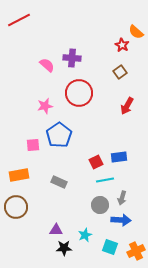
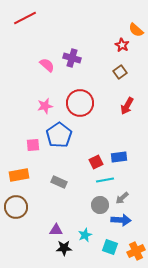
red line: moved 6 px right, 2 px up
orange semicircle: moved 2 px up
purple cross: rotated 12 degrees clockwise
red circle: moved 1 px right, 10 px down
gray arrow: rotated 32 degrees clockwise
